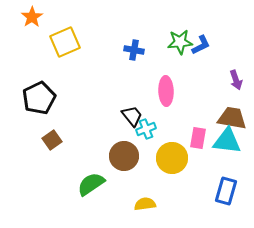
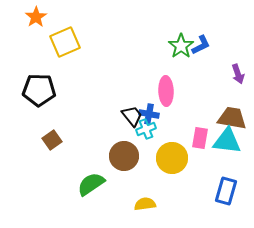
orange star: moved 4 px right
green star: moved 1 px right, 4 px down; rotated 30 degrees counterclockwise
blue cross: moved 15 px right, 64 px down
purple arrow: moved 2 px right, 6 px up
black pentagon: moved 8 px up; rotated 28 degrees clockwise
pink rectangle: moved 2 px right
